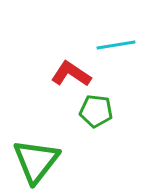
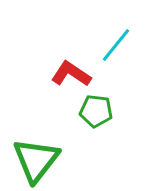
cyan line: rotated 42 degrees counterclockwise
green triangle: moved 1 px up
